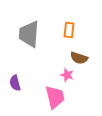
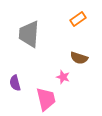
orange rectangle: moved 9 px right, 11 px up; rotated 49 degrees clockwise
pink star: moved 4 px left, 2 px down
pink trapezoid: moved 9 px left, 2 px down
